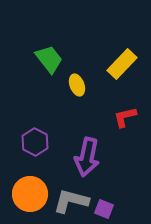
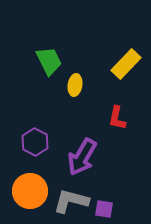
green trapezoid: moved 2 px down; rotated 12 degrees clockwise
yellow rectangle: moved 4 px right
yellow ellipse: moved 2 px left; rotated 30 degrees clockwise
red L-shape: moved 8 px left, 1 px down; rotated 65 degrees counterclockwise
purple arrow: moved 5 px left; rotated 18 degrees clockwise
orange circle: moved 3 px up
purple square: rotated 12 degrees counterclockwise
